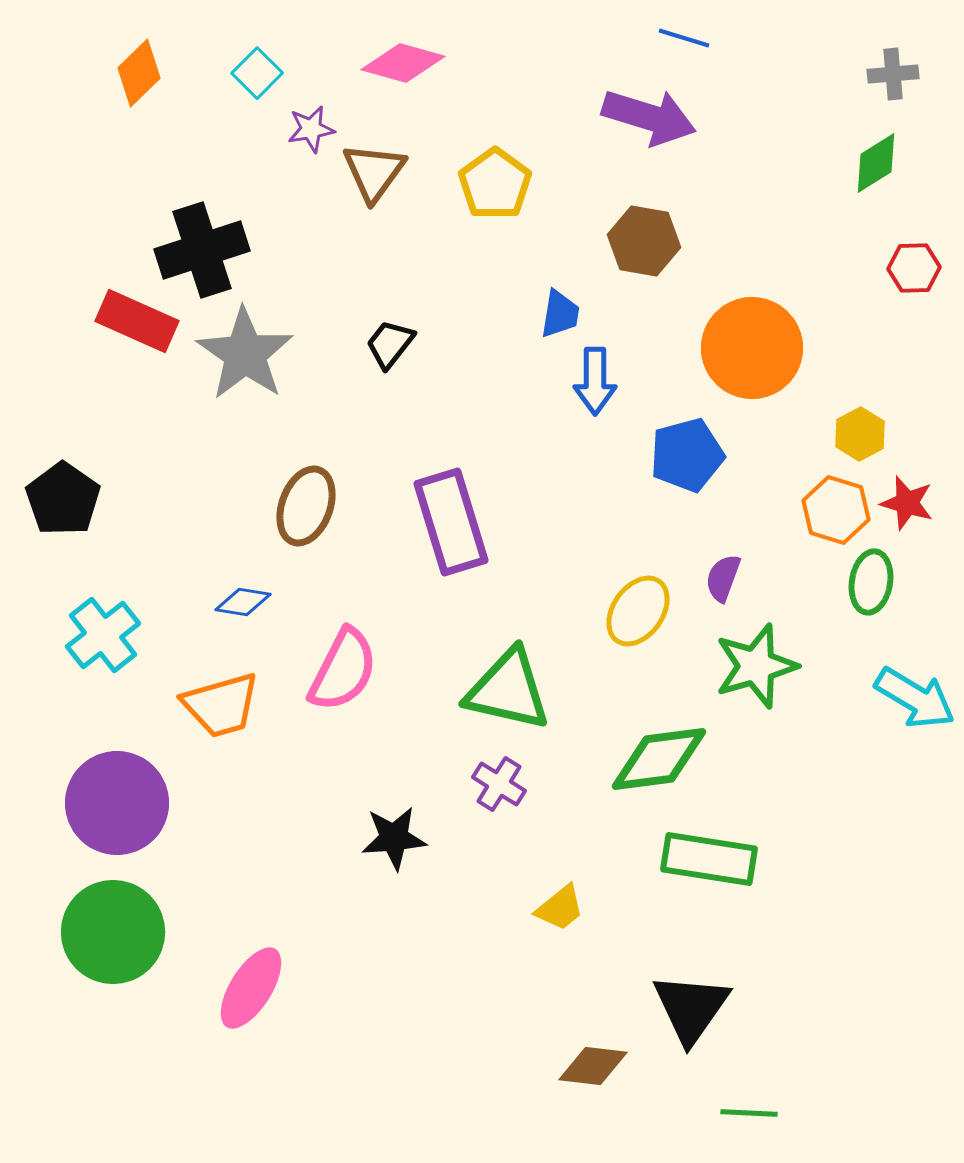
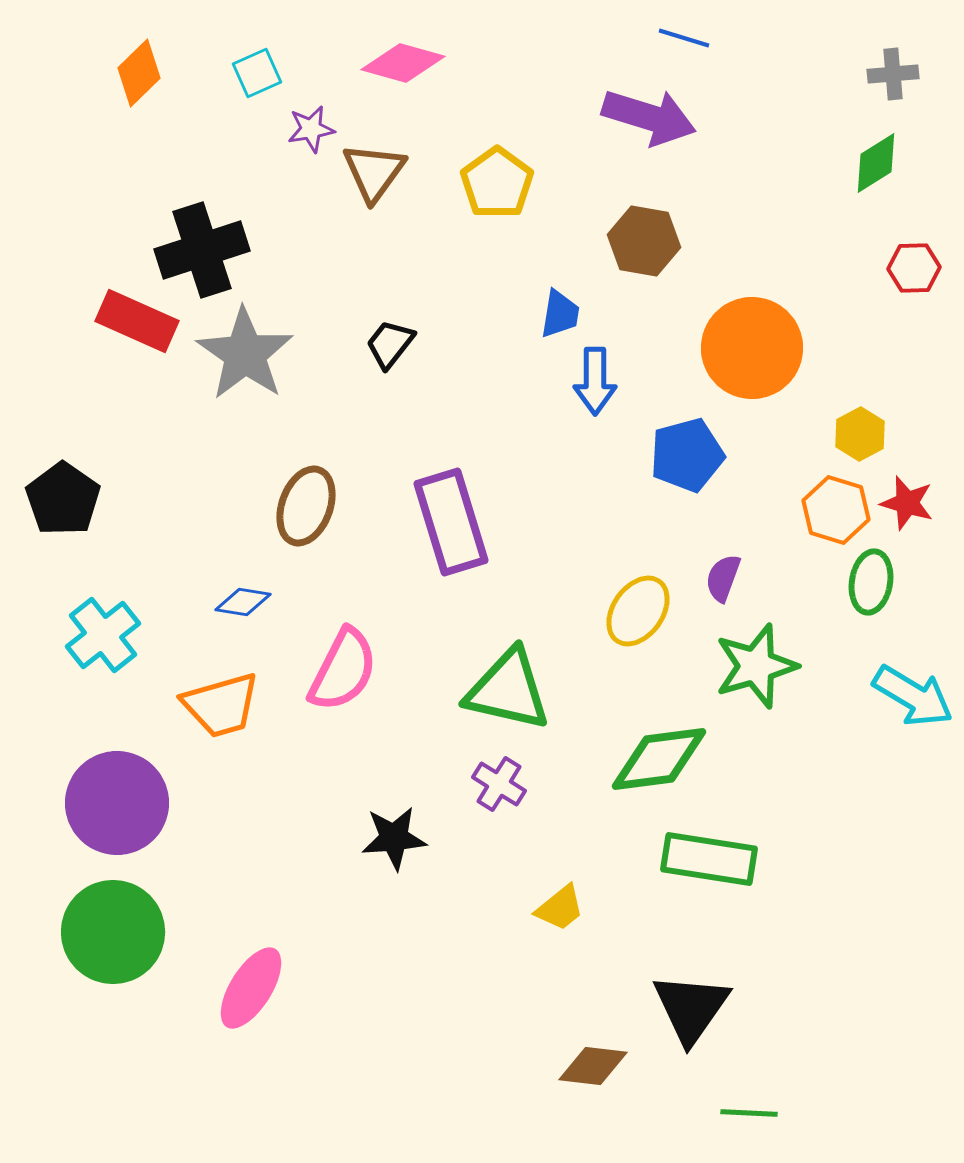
cyan square at (257, 73): rotated 21 degrees clockwise
yellow pentagon at (495, 184): moved 2 px right, 1 px up
cyan arrow at (915, 698): moved 2 px left, 2 px up
